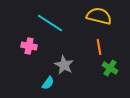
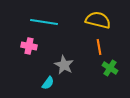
yellow semicircle: moved 1 px left, 4 px down
cyan line: moved 6 px left, 1 px up; rotated 24 degrees counterclockwise
